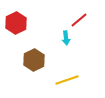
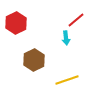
red line: moved 3 px left
